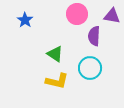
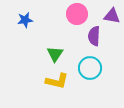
blue star: rotated 28 degrees clockwise
green triangle: rotated 30 degrees clockwise
